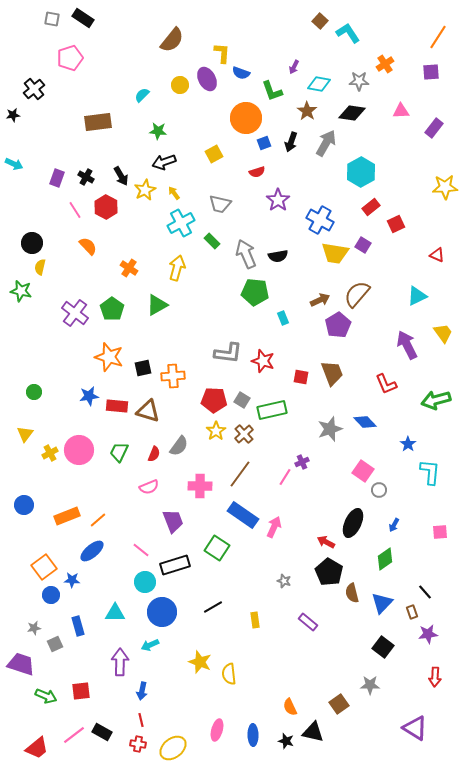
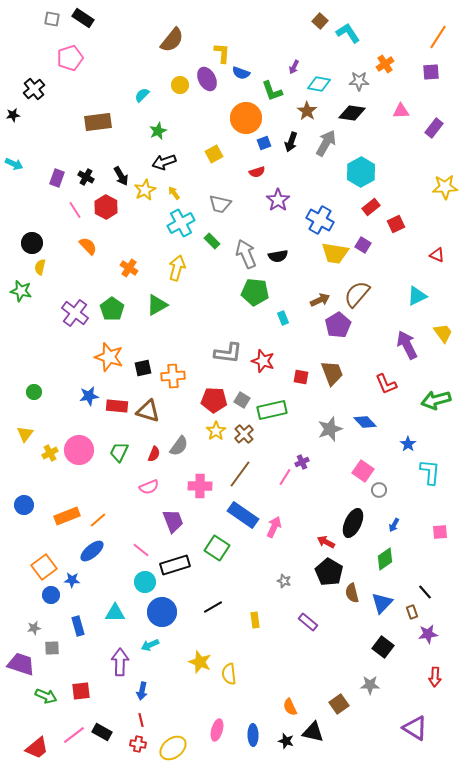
green star at (158, 131): rotated 30 degrees counterclockwise
gray square at (55, 644): moved 3 px left, 4 px down; rotated 21 degrees clockwise
